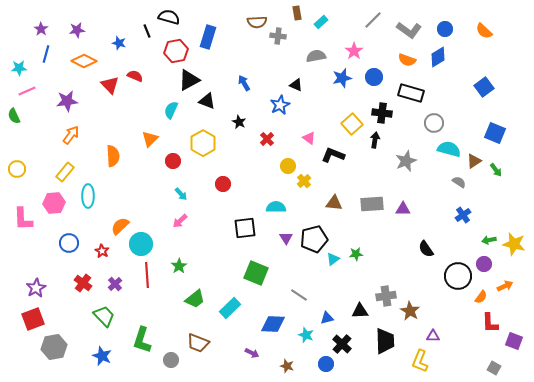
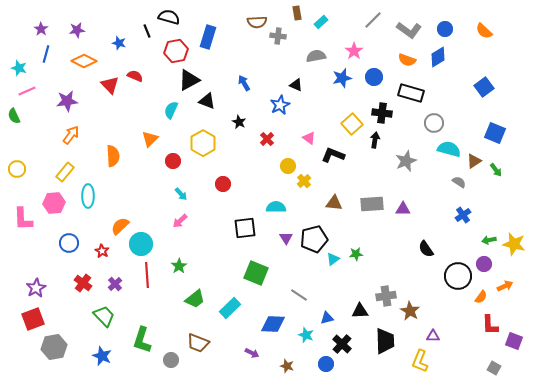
cyan star at (19, 68): rotated 21 degrees clockwise
red L-shape at (490, 323): moved 2 px down
